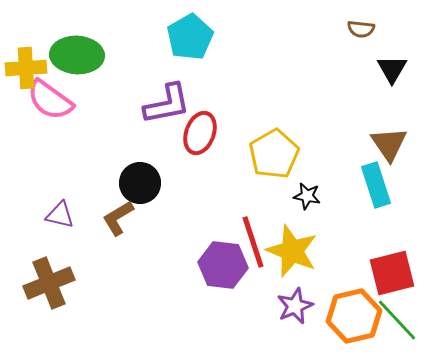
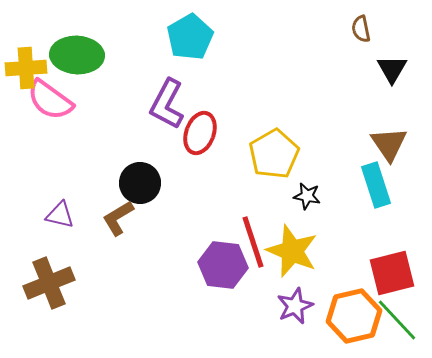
brown semicircle: rotated 72 degrees clockwise
purple L-shape: rotated 129 degrees clockwise
